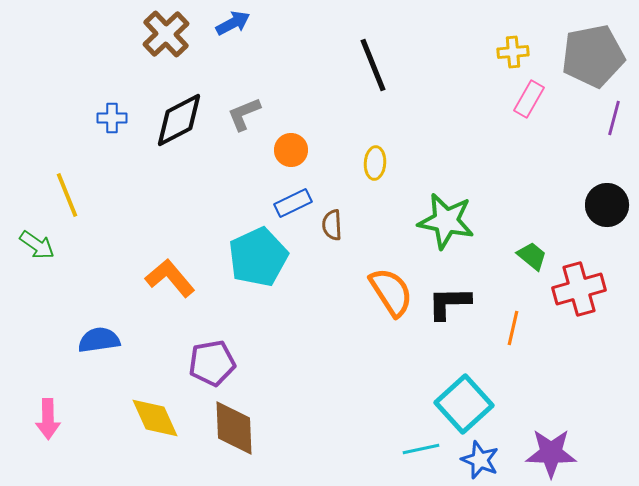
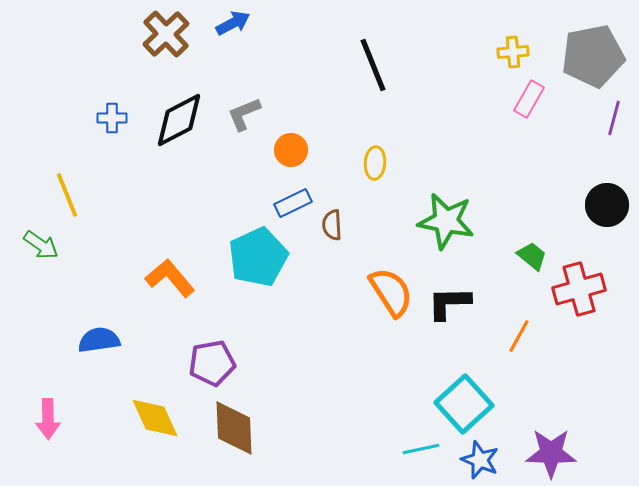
green arrow: moved 4 px right
orange line: moved 6 px right, 8 px down; rotated 16 degrees clockwise
